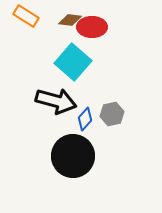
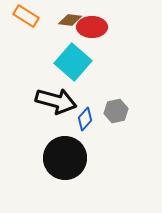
gray hexagon: moved 4 px right, 3 px up
black circle: moved 8 px left, 2 px down
